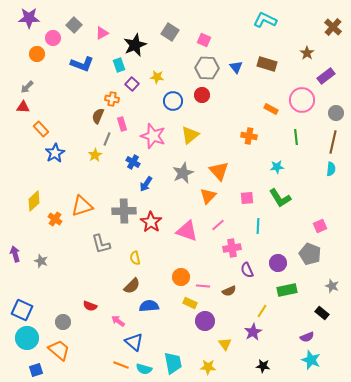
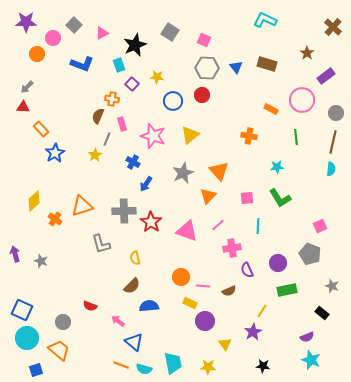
purple star at (29, 18): moved 3 px left, 4 px down
